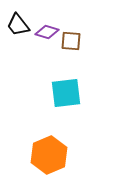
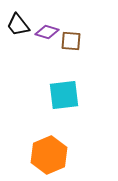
cyan square: moved 2 px left, 2 px down
